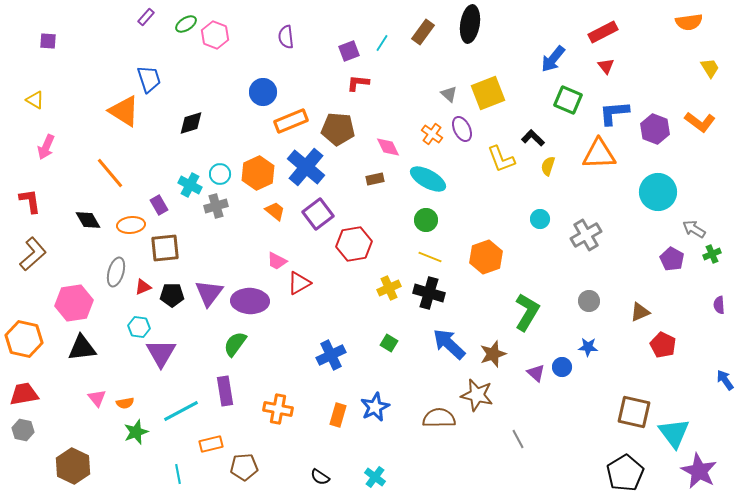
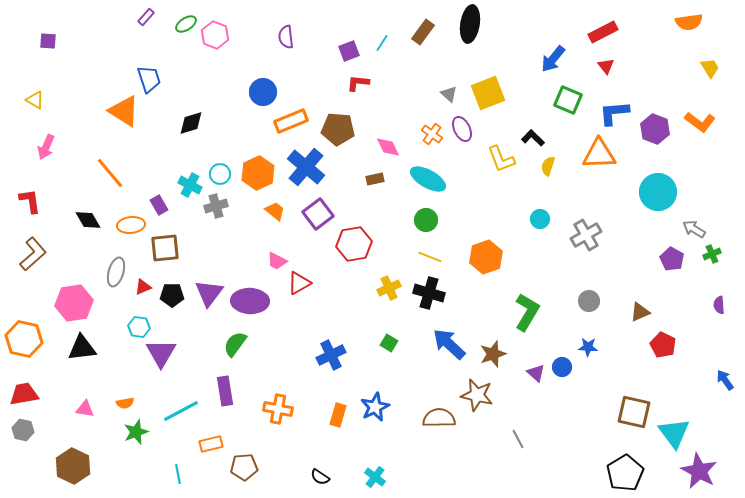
pink triangle at (97, 398): moved 12 px left, 11 px down; rotated 42 degrees counterclockwise
